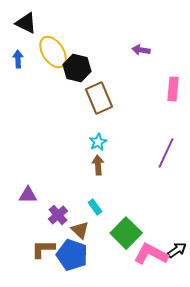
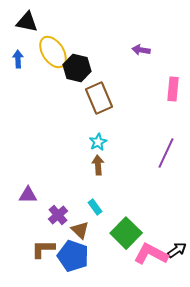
black triangle: moved 1 px right, 1 px up; rotated 15 degrees counterclockwise
blue pentagon: moved 1 px right, 1 px down
